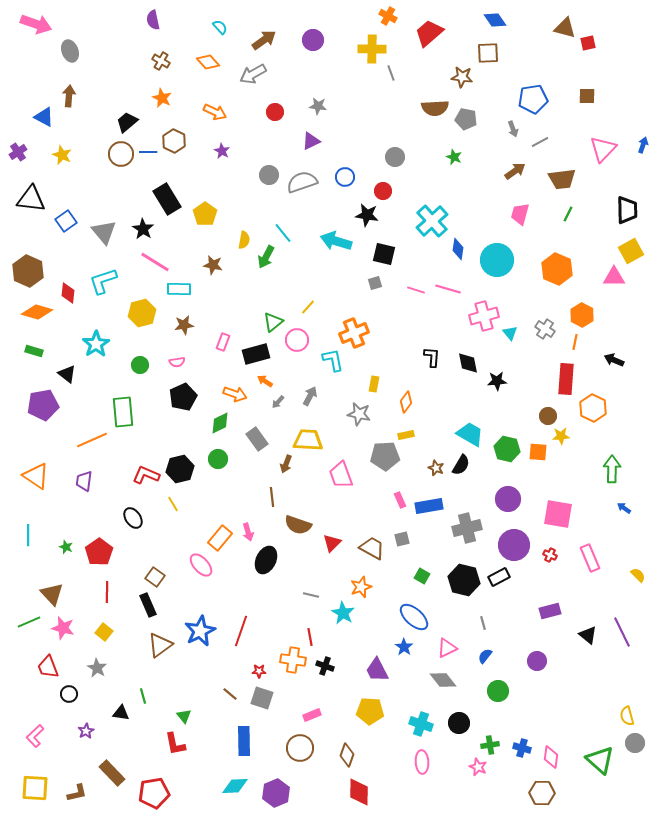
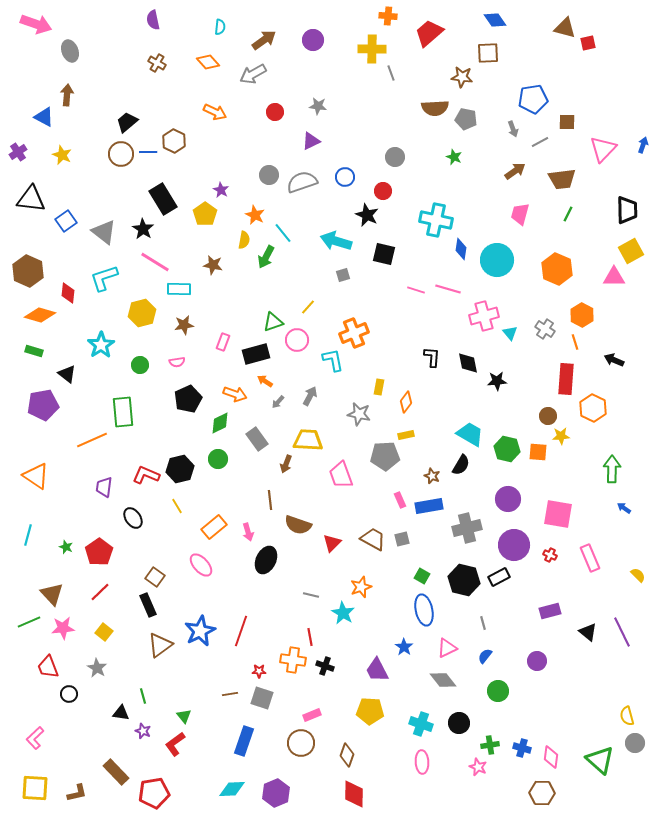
orange cross at (388, 16): rotated 24 degrees counterclockwise
cyan semicircle at (220, 27): rotated 49 degrees clockwise
brown cross at (161, 61): moved 4 px left, 2 px down
brown arrow at (69, 96): moved 2 px left, 1 px up
brown square at (587, 96): moved 20 px left, 26 px down
orange star at (162, 98): moved 93 px right, 117 px down
purple star at (222, 151): moved 1 px left, 39 px down
black rectangle at (167, 199): moved 4 px left
black star at (367, 215): rotated 15 degrees clockwise
cyan cross at (432, 221): moved 4 px right, 1 px up; rotated 36 degrees counterclockwise
gray triangle at (104, 232): rotated 12 degrees counterclockwise
blue diamond at (458, 249): moved 3 px right
cyan L-shape at (103, 281): moved 1 px right, 3 px up
gray square at (375, 283): moved 32 px left, 8 px up
orange diamond at (37, 312): moved 3 px right, 3 px down
green triangle at (273, 322): rotated 20 degrees clockwise
orange line at (575, 342): rotated 28 degrees counterclockwise
cyan star at (96, 344): moved 5 px right, 1 px down
yellow rectangle at (374, 384): moved 5 px right, 3 px down
black pentagon at (183, 397): moved 5 px right, 2 px down
brown star at (436, 468): moved 4 px left, 8 px down
purple trapezoid at (84, 481): moved 20 px right, 6 px down
brown line at (272, 497): moved 2 px left, 3 px down
yellow line at (173, 504): moved 4 px right, 2 px down
cyan line at (28, 535): rotated 15 degrees clockwise
orange rectangle at (220, 538): moved 6 px left, 11 px up; rotated 10 degrees clockwise
brown trapezoid at (372, 548): moved 1 px right, 9 px up
red line at (107, 592): moved 7 px left; rotated 45 degrees clockwise
blue ellipse at (414, 617): moved 10 px right, 7 px up; rotated 36 degrees clockwise
pink star at (63, 628): rotated 20 degrees counterclockwise
black triangle at (588, 635): moved 3 px up
brown line at (230, 694): rotated 49 degrees counterclockwise
purple star at (86, 731): moved 57 px right; rotated 21 degrees counterclockwise
pink L-shape at (35, 736): moved 2 px down
blue rectangle at (244, 741): rotated 20 degrees clockwise
red L-shape at (175, 744): rotated 65 degrees clockwise
brown circle at (300, 748): moved 1 px right, 5 px up
brown rectangle at (112, 773): moved 4 px right, 1 px up
cyan diamond at (235, 786): moved 3 px left, 3 px down
red diamond at (359, 792): moved 5 px left, 2 px down
